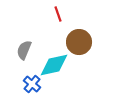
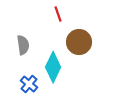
gray semicircle: moved 1 px left, 5 px up; rotated 150 degrees clockwise
cyan diamond: moved 1 px left, 2 px down; rotated 52 degrees counterclockwise
blue cross: moved 3 px left
